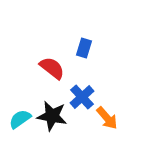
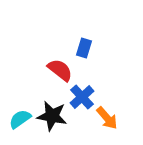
red semicircle: moved 8 px right, 2 px down
